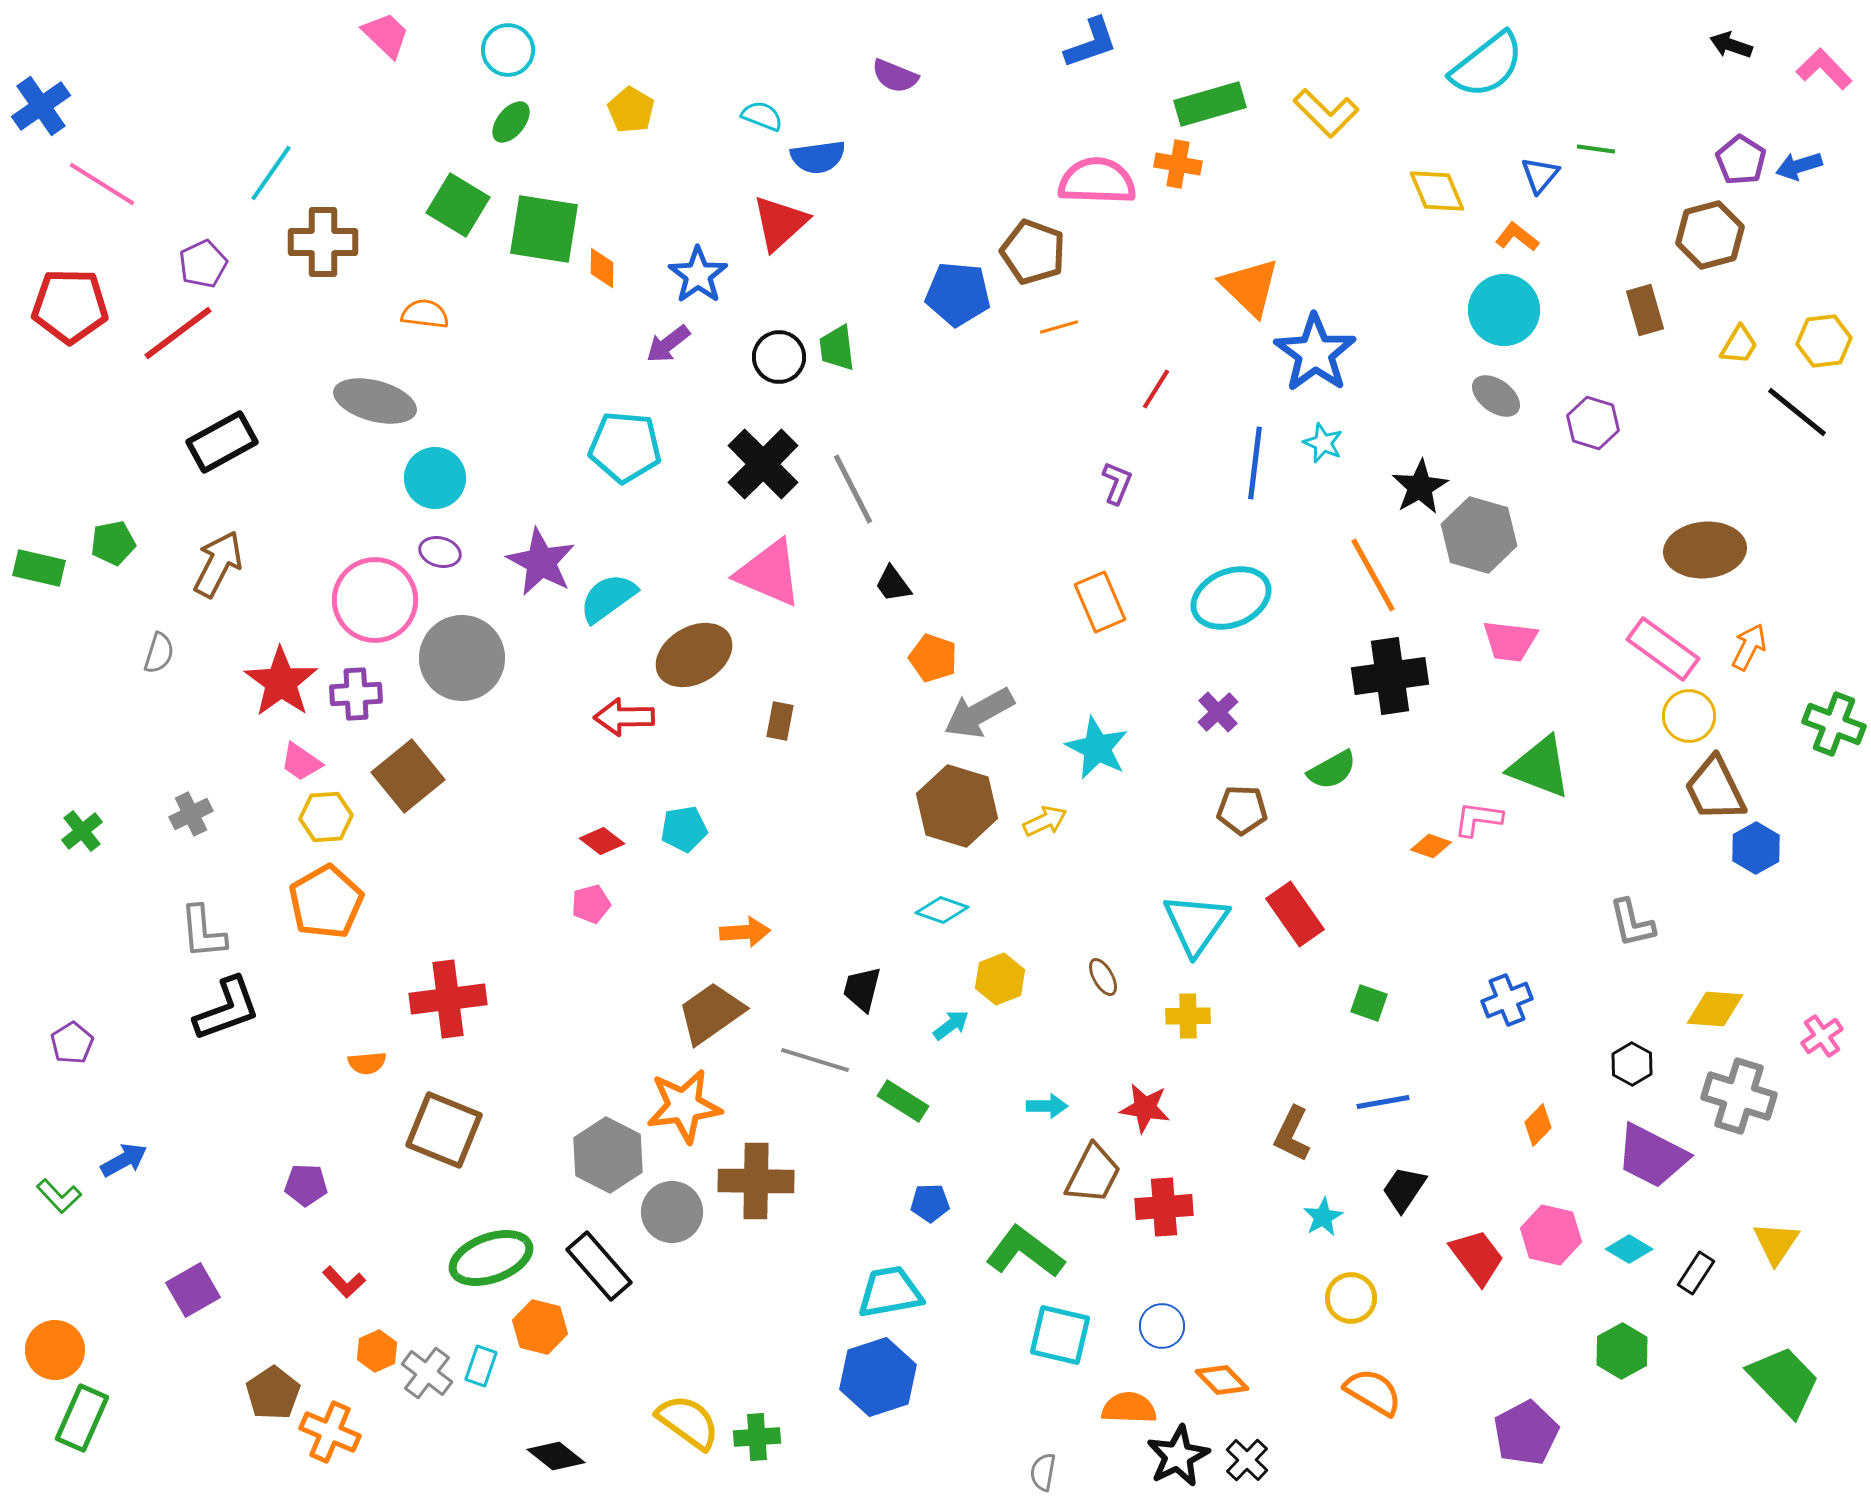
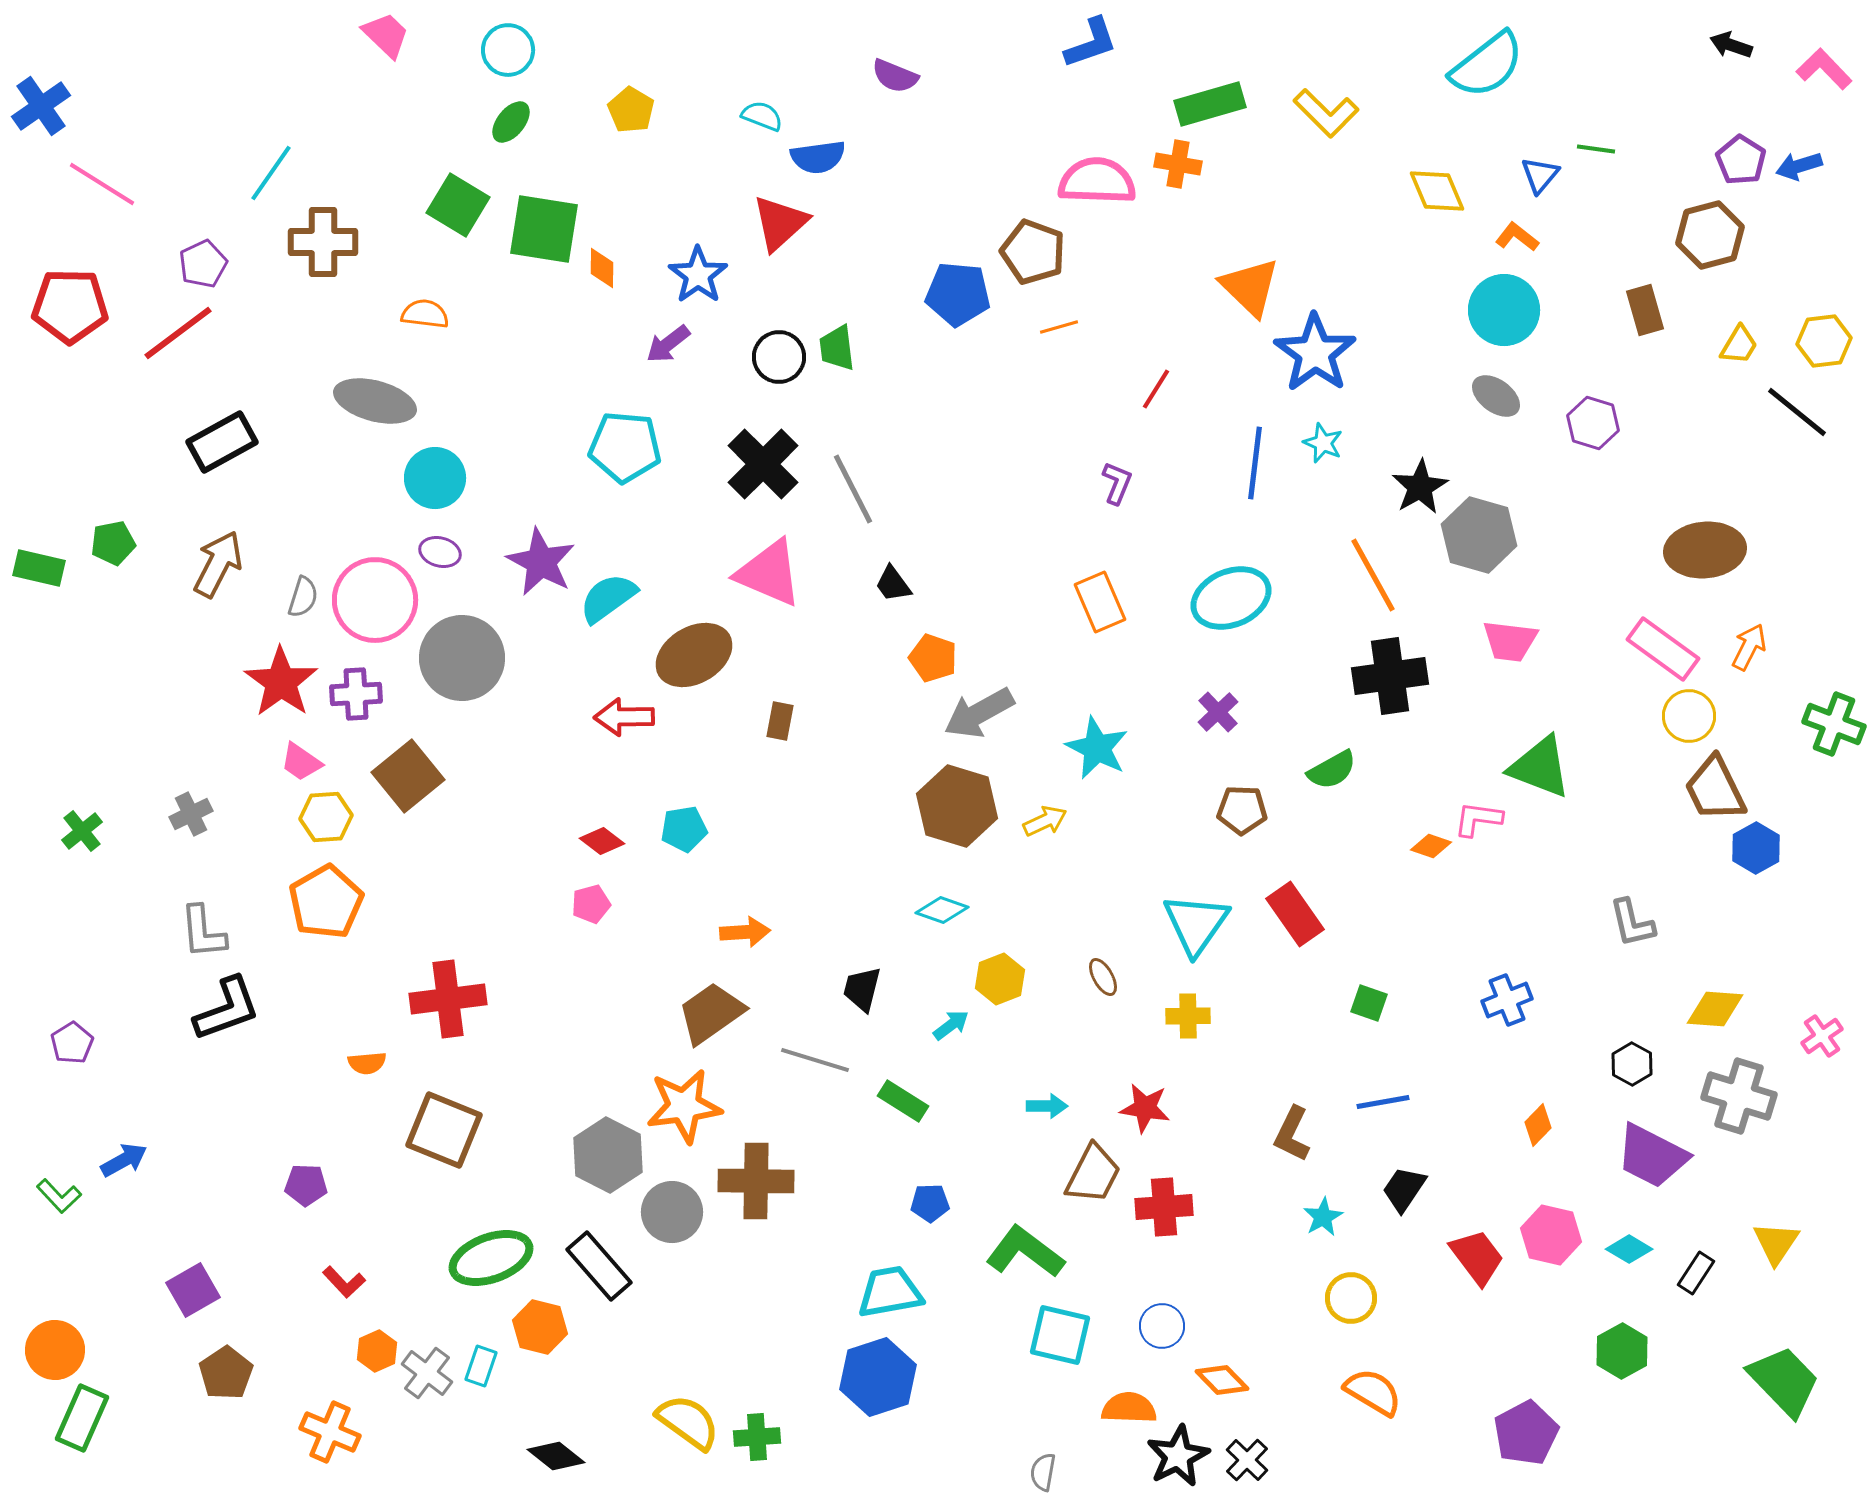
gray semicircle at (159, 653): moved 144 px right, 56 px up
brown pentagon at (273, 1393): moved 47 px left, 20 px up
